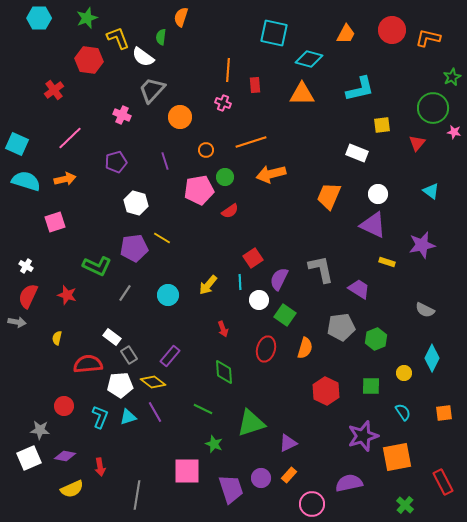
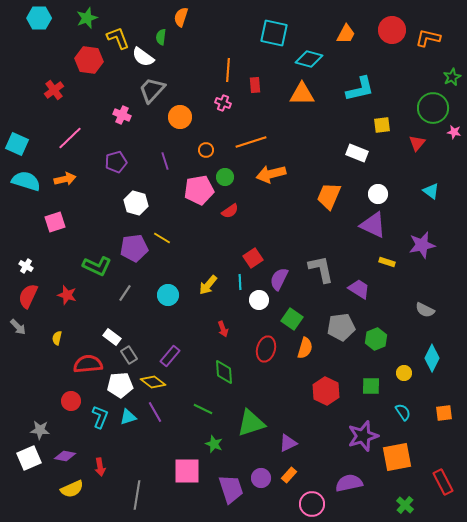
green square at (285, 315): moved 7 px right, 4 px down
gray arrow at (17, 322): moved 1 px right, 5 px down; rotated 36 degrees clockwise
red circle at (64, 406): moved 7 px right, 5 px up
